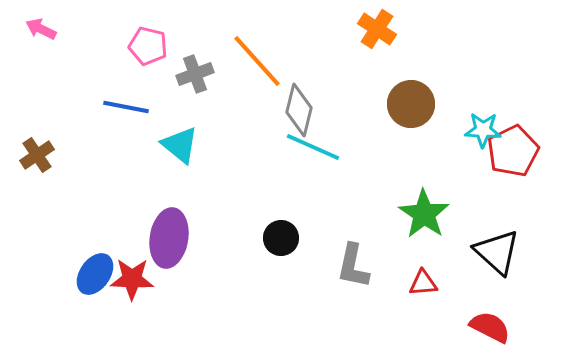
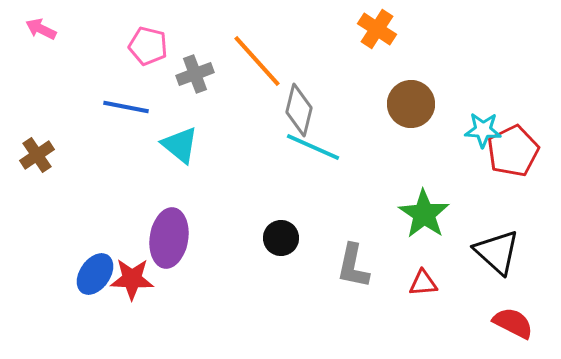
red semicircle: moved 23 px right, 4 px up
